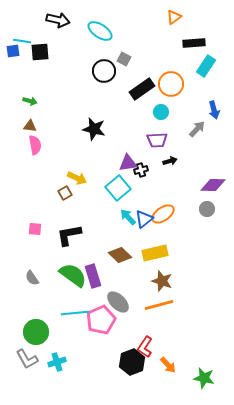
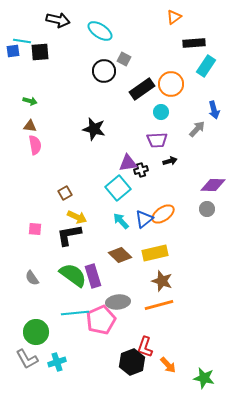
yellow arrow at (77, 178): moved 39 px down
cyan arrow at (128, 217): moved 7 px left, 4 px down
gray ellipse at (118, 302): rotated 50 degrees counterclockwise
red L-shape at (145, 347): rotated 15 degrees counterclockwise
